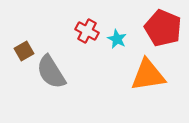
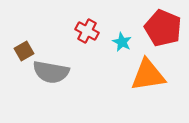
cyan star: moved 5 px right, 3 px down
gray semicircle: rotated 48 degrees counterclockwise
